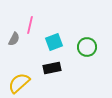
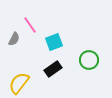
pink line: rotated 48 degrees counterclockwise
green circle: moved 2 px right, 13 px down
black rectangle: moved 1 px right, 1 px down; rotated 24 degrees counterclockwise
yellow semicircle: rotated 10 degrees counterclockwise
